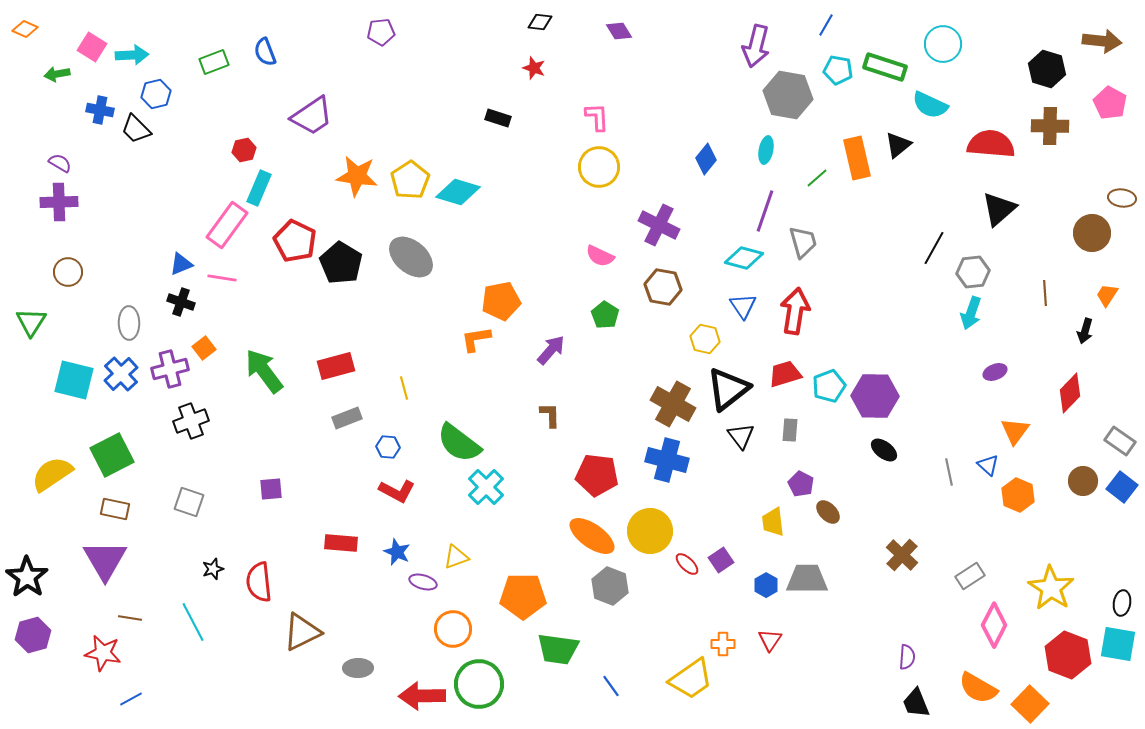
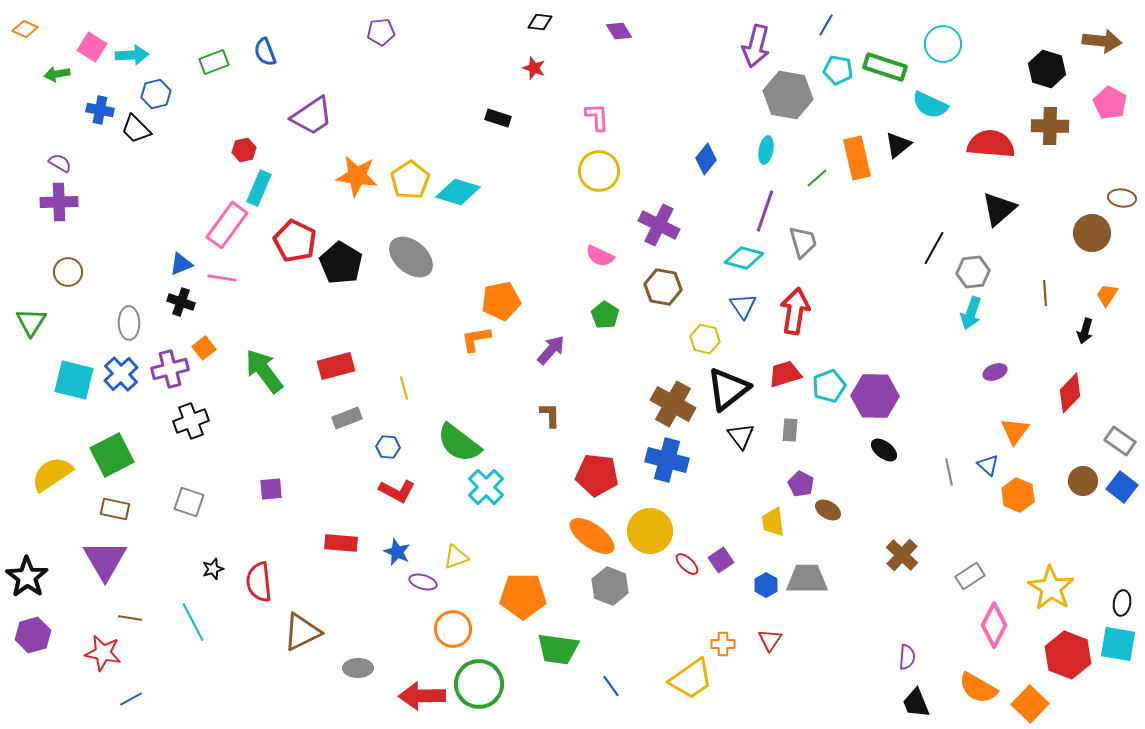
yellow circle at (599, 167): moved 4 px down
brown ellipse at (828, 512): moved 2 px up; rotated 15 degrees counterclockwise
